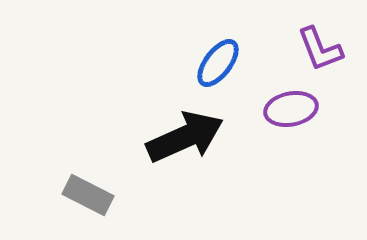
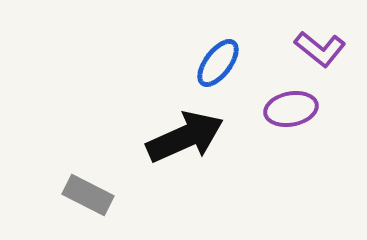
purple L-shape: rotated 30 degrees counterclockwise
